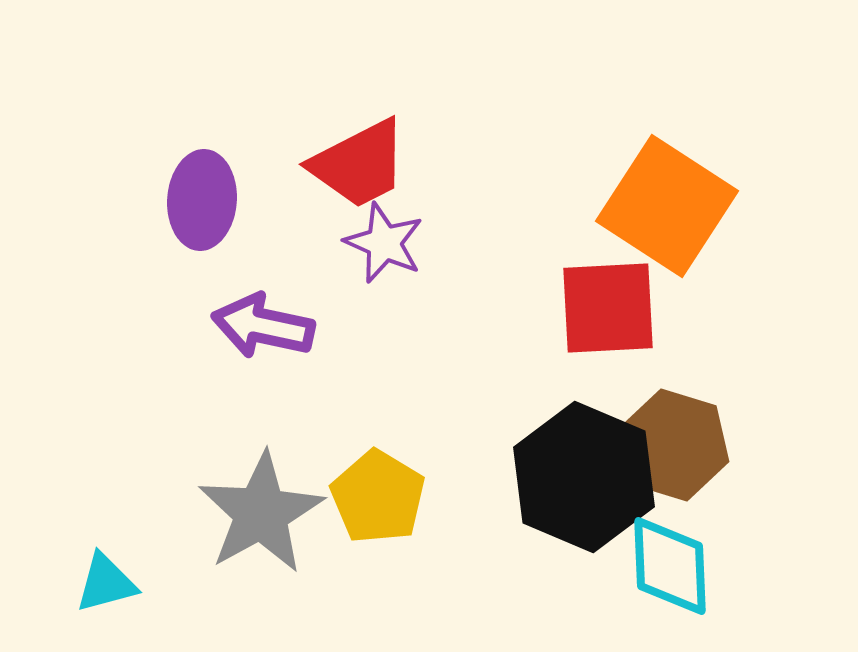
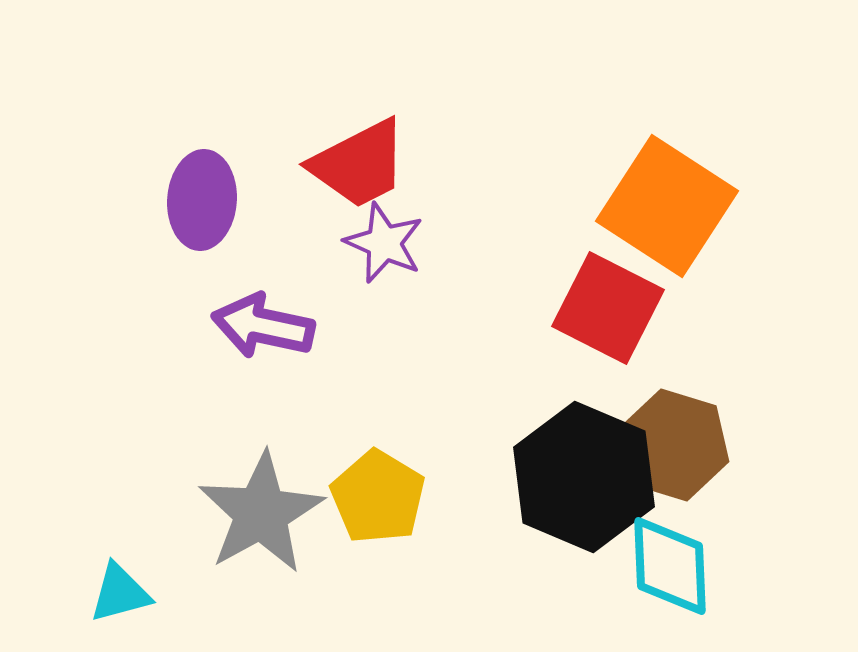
red square: rotated 30 degrees clockwise
cyan triangle: moved 14 px right, 10 px down
